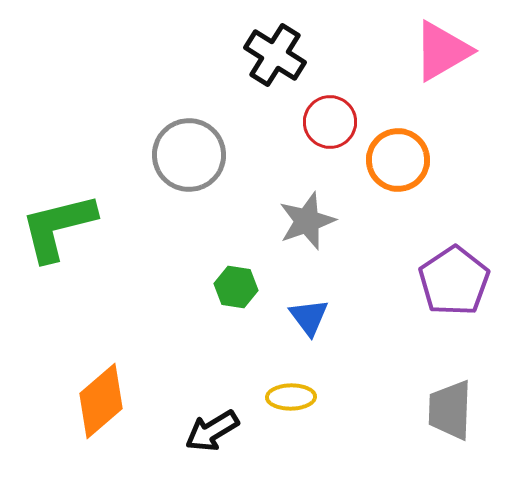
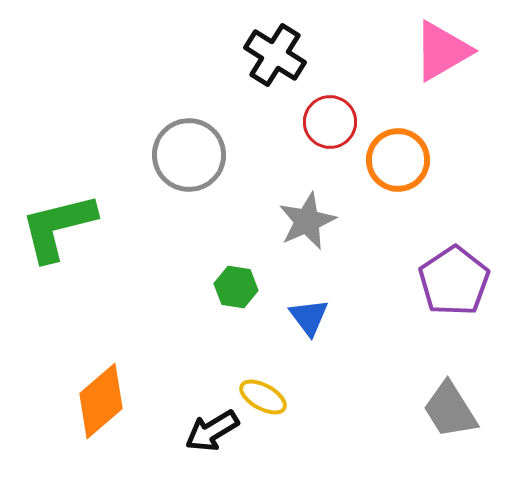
gray star: rotated 4 degrees counterclockwise
yellow ellipse: moved 28 px left; rotated 30 degrees clockwise
gray trapezoid: rotated 34 degrees counterclockwise
